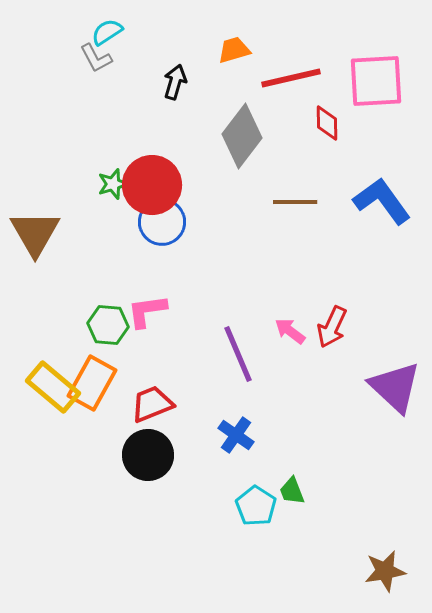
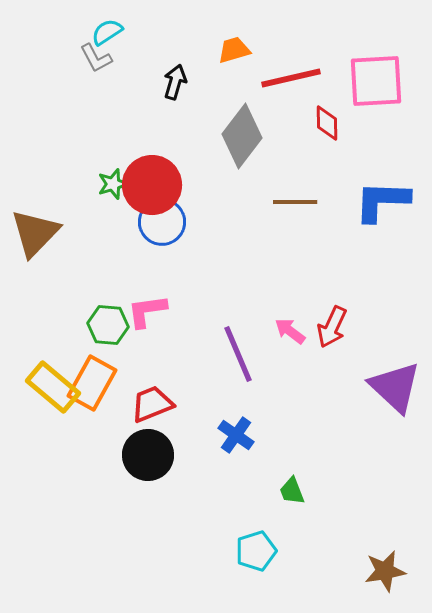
blue L-shape: rotated 52 degrees counterclockwise
brown triangle: rotated 14 degrees clockwise
cyan pentagon: moved 45 px down; rotated 21 degrees clockwise
